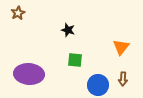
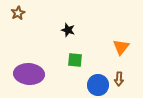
brown arrow: moved 4 px left
